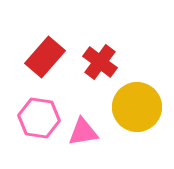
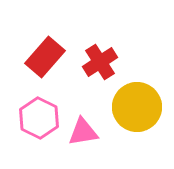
red cross: rotated 20 degrees clockwise
pink hexagon: rotated 18 degrees clockwise
